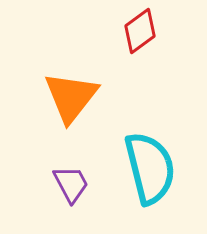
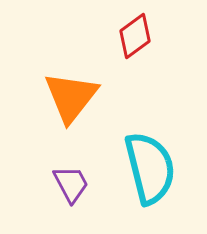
red diamond: moved 5 px left, 5 px down
